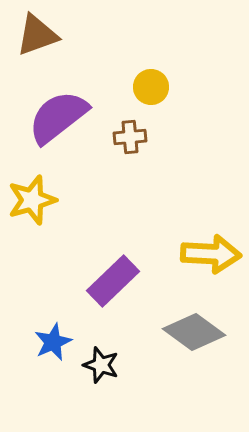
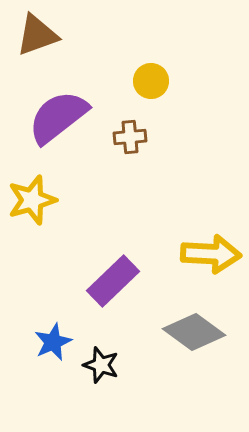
yellow circle: moved 6 px up
